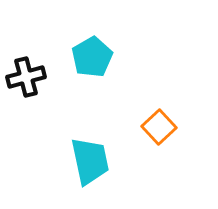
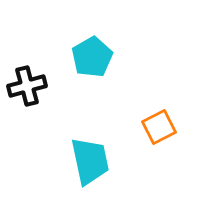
black cross: moved 1 px right, 9 px down
orange square: rotated 16 degrees clockwise
